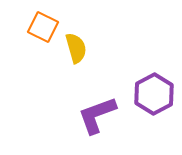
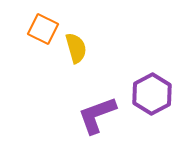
orange square: moved 2 px down
purple hexagon: moved 2 px left
